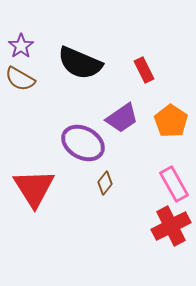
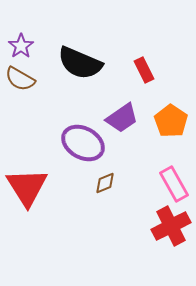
brown diamond: rotated 30 degrees clockwise
red triangle: moved 7 px left, 1 px up
